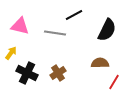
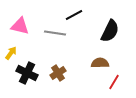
black semicircle: moved 3 px right, 1 px down
